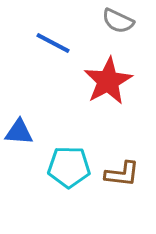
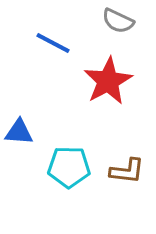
brown L-shape: moved 5 px right, 3 px up
